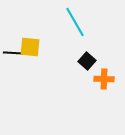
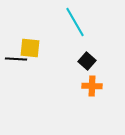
yellow square: moved 1 px down
black line: moved 2 px right, 6 px down
orange cross: moved 12 px left, 7 px down
